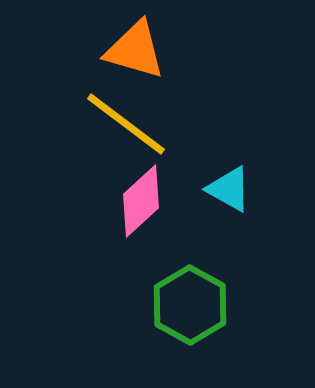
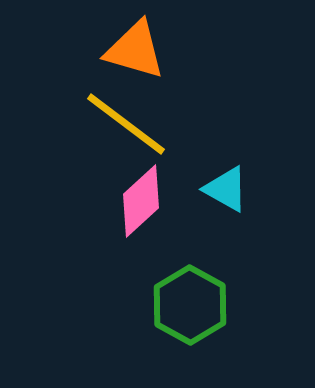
cyan triangle: moved 3 px left
